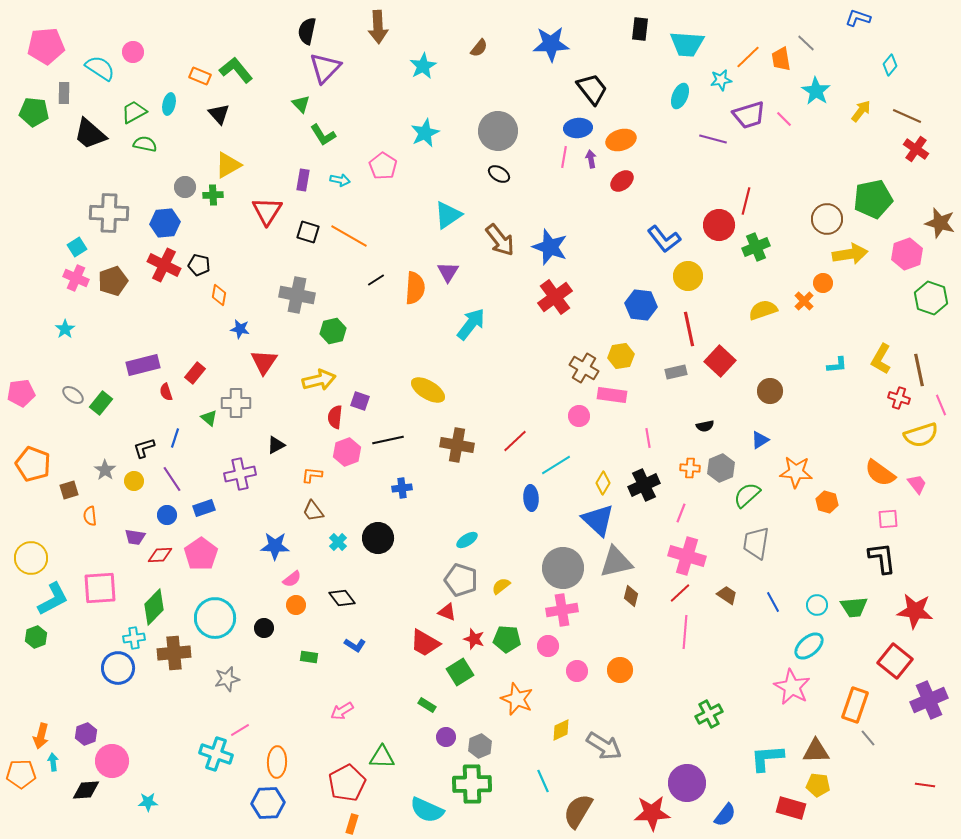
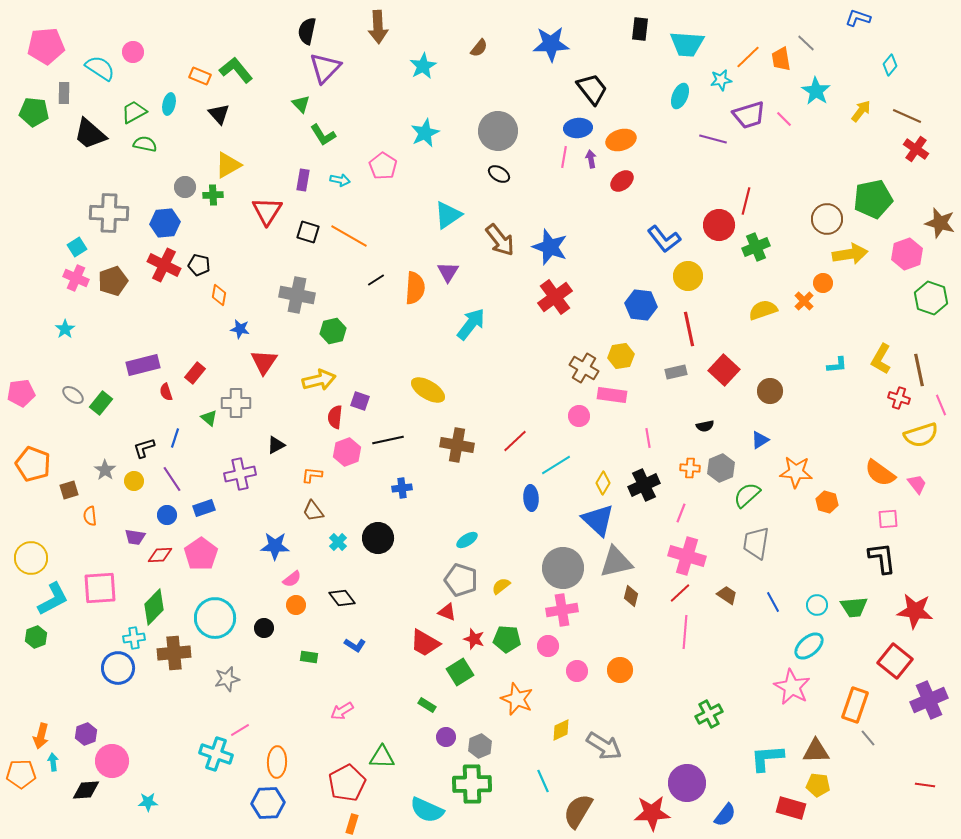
red square at (720, 361): moved 4 px right, 9 px down
